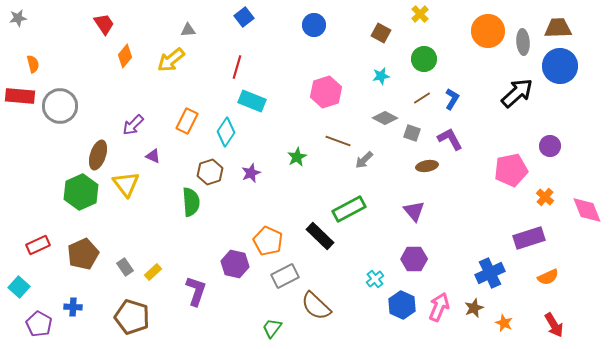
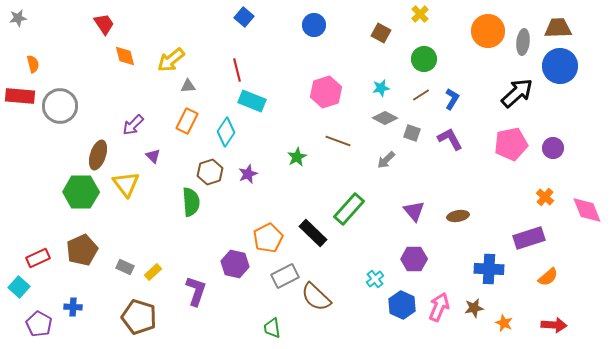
blue square at (244, 17): rotated 12 degrees counterclockwise
gray triangle at (188, 30): moved 56 px down
gray ellipse at (523, 42): rotated 10 degrees clockwise
orange diamond at (125, 56): rotated 55 degrees counterclockwise
red line at (237, 67): moved 3 px down; rotated 30 degrees counterclockwise
cyan star at (381, 76): moved 12 px down
brown line at (422, 98): moved 1 px left, 3 px up
purple circle at (550, 146): moved 3 px right, 2 px down
purple triangle at (153, 156): rotated 21 degrees clockwise
gray arrow at (364, 160): moved 22 px right
brown ellipse at (427, 166): moved 31 px right, 50 px down
pink pentagon at (511, 170): moved 26 px up
purple star at (251, 173): moved 3 px left, 1 px down
green hexagon at (81, 192): rotated 24 degrees clockwise
green rectangle at (349, 209): rotated 20 degrees counterclockwise
black rectangle at (320, 236): moved 7 px left, 3 px up
orange pentagon at (268, 241): moved 3 px up; rotated 20 degrees clockwise
red rectangle at (38, 245): moved 13 px down
brown pentagon at (83, 254): moved 1 px left, 4 px up
gray rectangle at (125, 267): rotated 30 degrees counterclockwise
blue cross at (490, 273): moved 1 px left, 4 px up; rotated 28 degrees clockwise
orange semicircle at (548, 277): rotated 15 degrees counterclockwise
brown semicircle at (316, 306): moved 9 px up
brown star at (474, 308): rotated 12 degrees clockwise
brown pentagon at (132, 317): moved 7 px right
red arrow at (554, 325): rotated 55 degrees counterclockwise
green trapezoid at (272, 328): rotated 45 degrees counterclockwise
